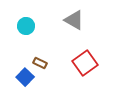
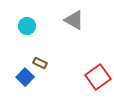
cyan circle: moved 1 px right
red square: moved 13 px right, 14 px down
